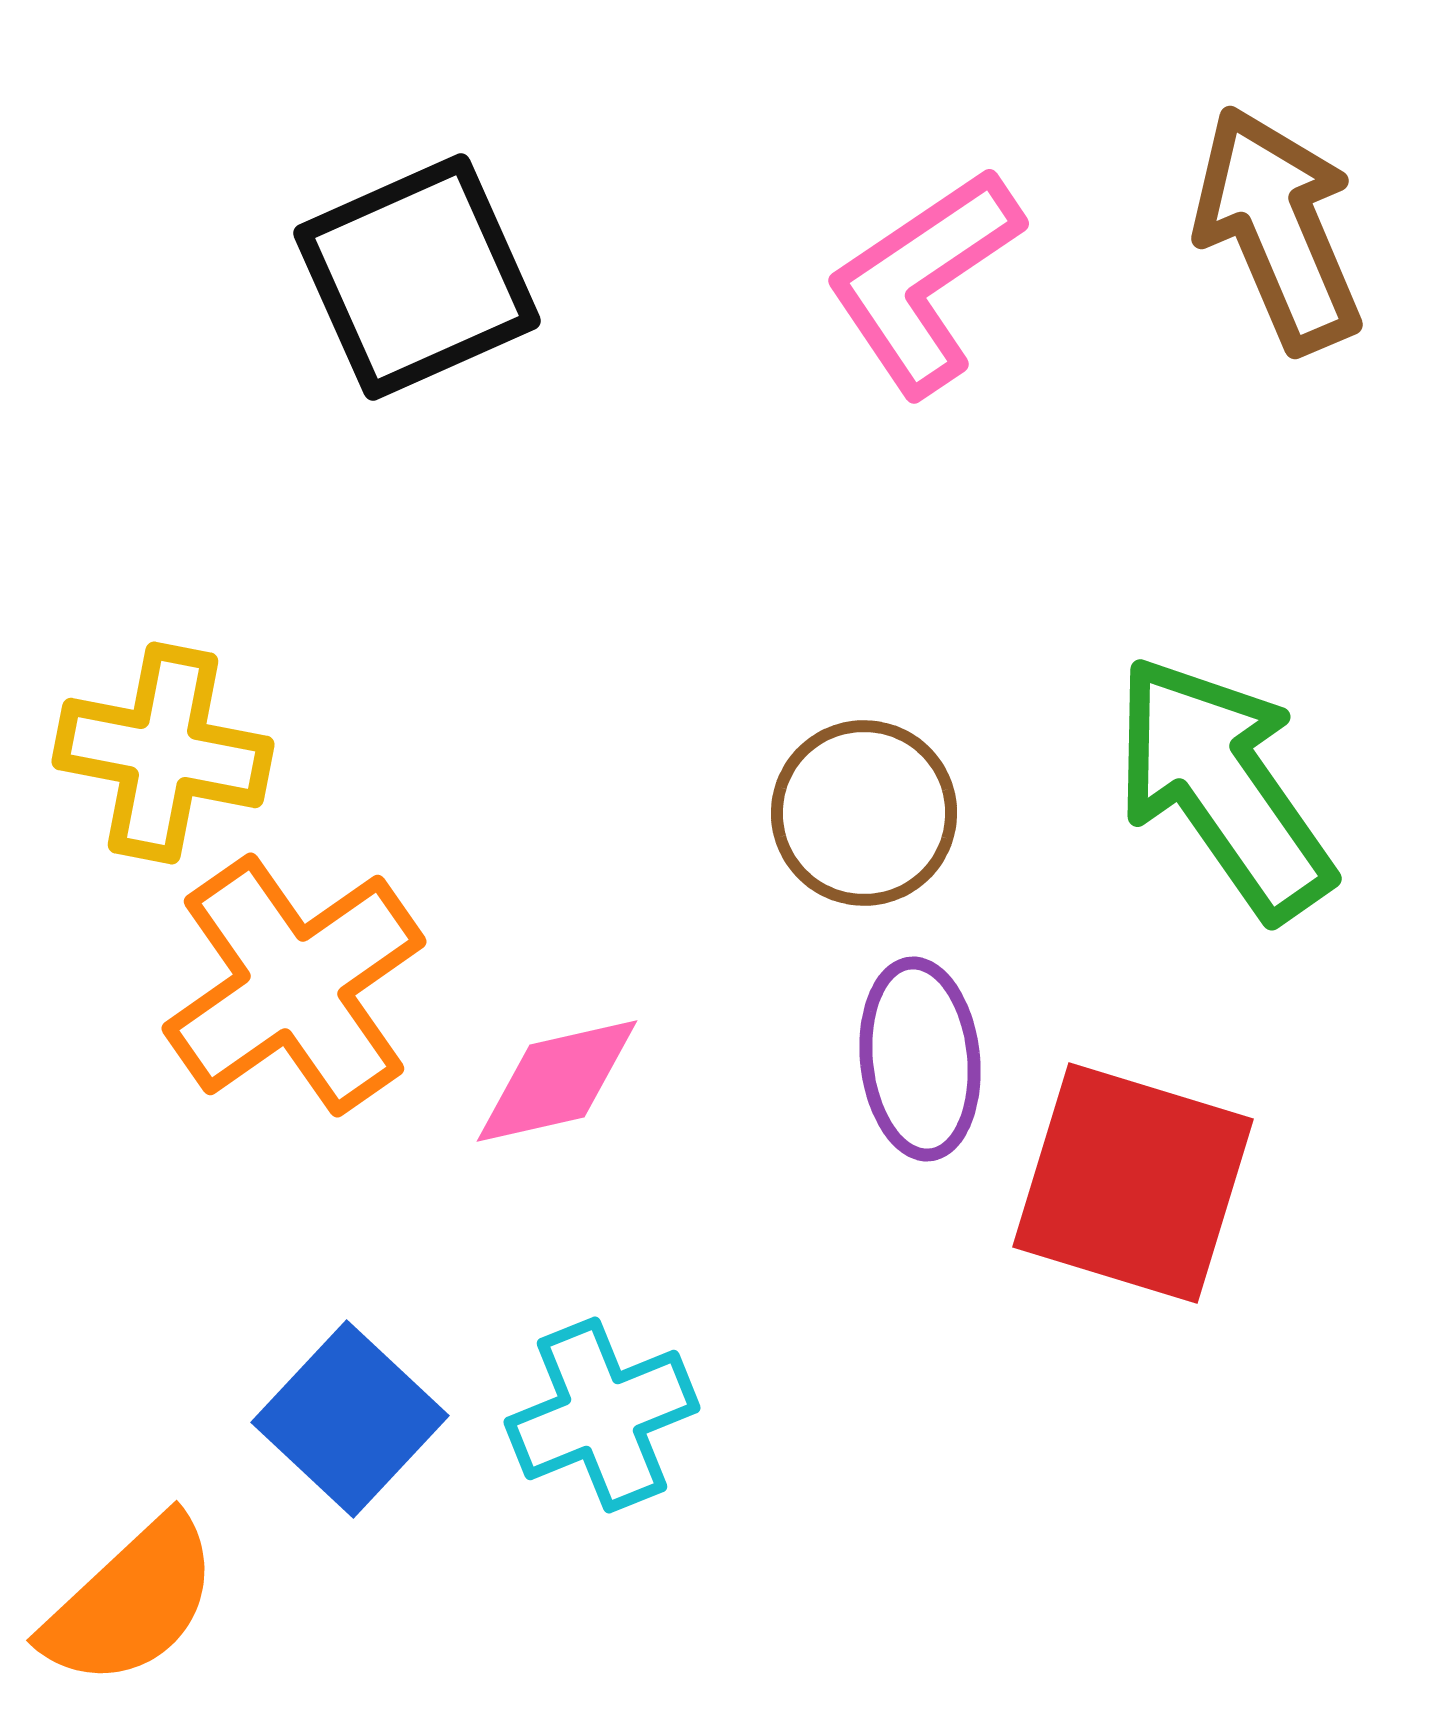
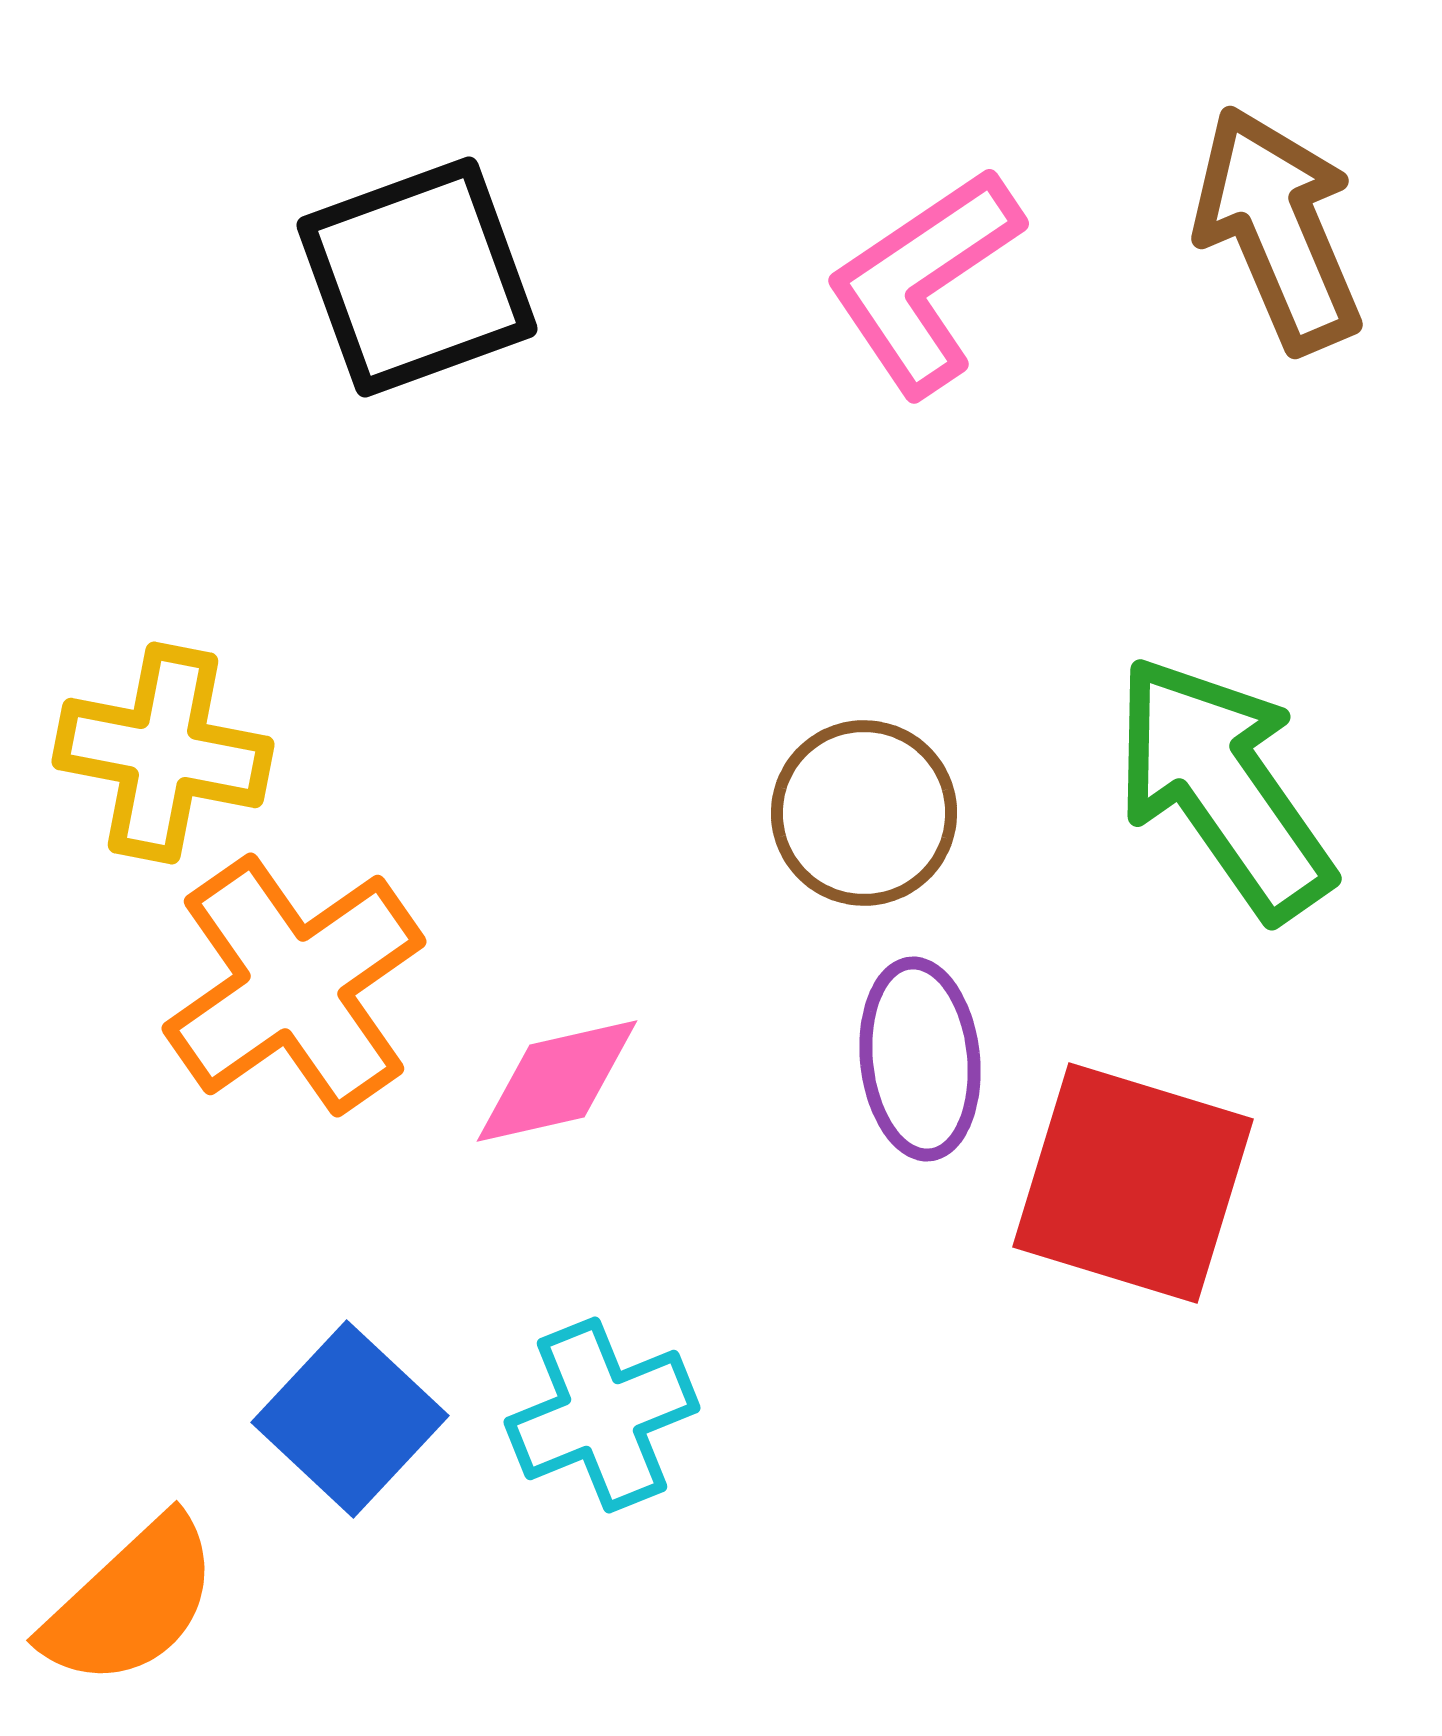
black square: rotated 4 degrees clockwise
